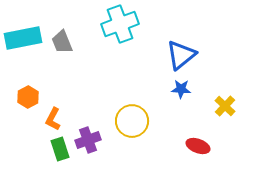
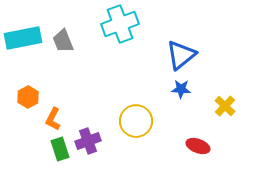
gray trapezoid: moved 1 px right, 1 px up
yellow circle: moved 4 px right
purple cross: moved 1 px down
